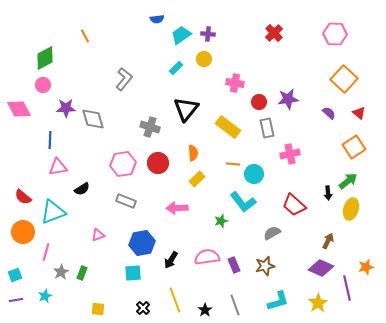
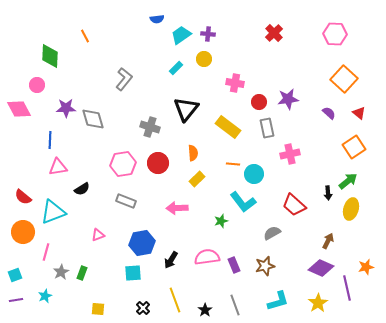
green diamond at (45, 58): moved 5 px right, 2 px up; rotated 60 degrees counterclockwise
pink circle at (43, 85): moved 6 px left
